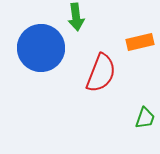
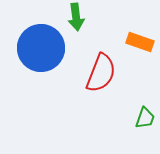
orange rectangle: rotated 32 degrees clockwise
